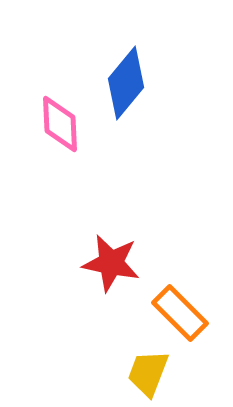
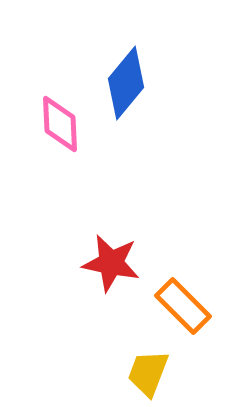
orange rectangle: moved 3 px right, 7 px up
